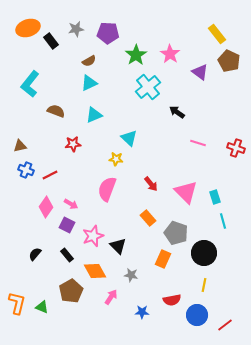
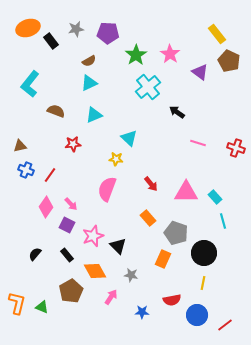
red line at (50, 175): rotated 28 degrees counterclockwise
pink triangle at (186, 192): rotated 45 degrees counterclockwise
cyan rectangle at (215, 197): rotated 24 degrees counterclockwise
pink arrow at (71, 204): rotated 16 degrees clockwise
yellow line at (204, 285): moved 1 px left, 2 px up
